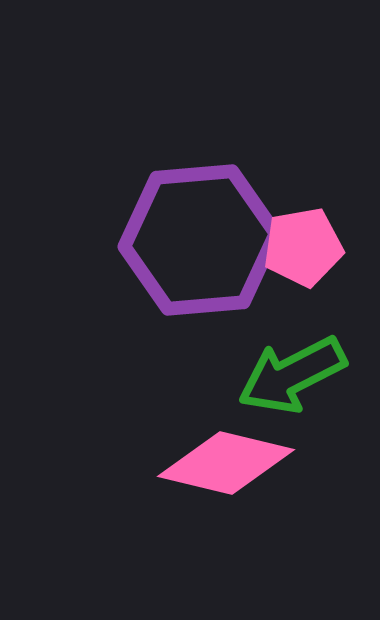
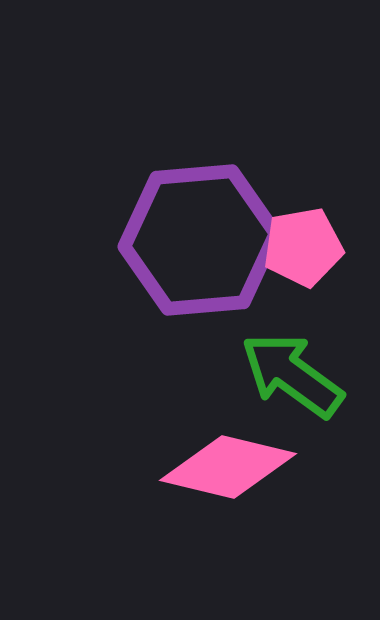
green arrow: rotated 63 degrees clockwise
pink diamond: moved 2 px right, 4 px down
